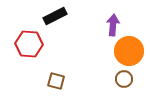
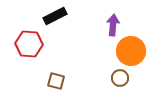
orange circle: moved 2 px right
brown circle: moved 4 px left, 1 px up
